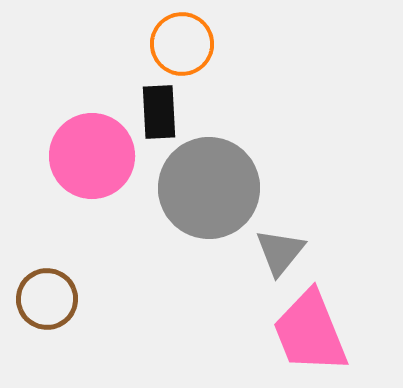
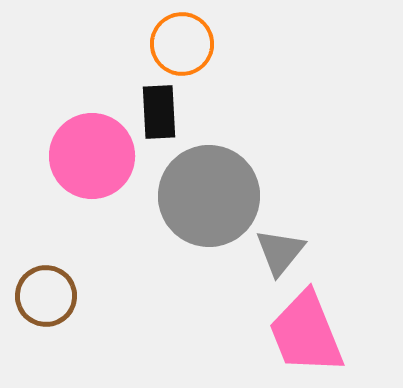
gray circle: moved 8 px down
brown circle: moved 1 px left, 3 px up
pink trapezoid: moved 4 px left, 1 px down
